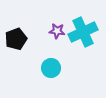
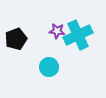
cyan cross: moved 5 px left, 3 px down
cyan circle: moved 2 px left, 1 px up
